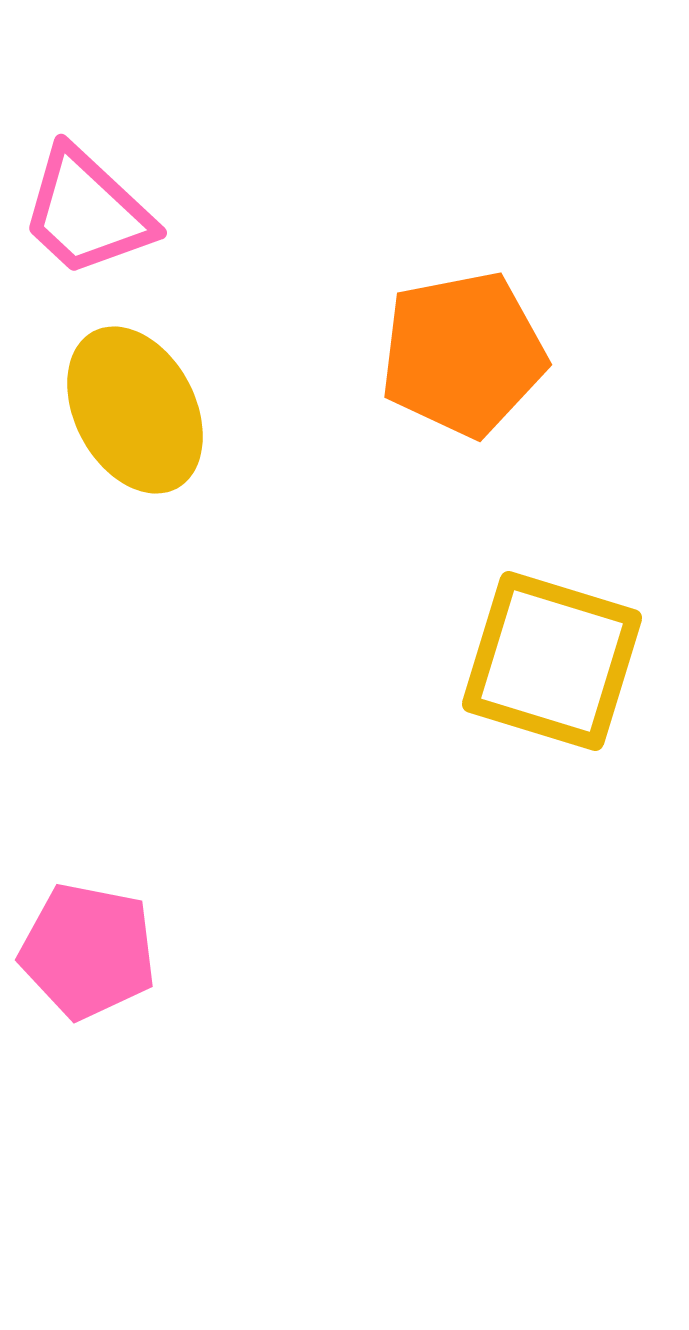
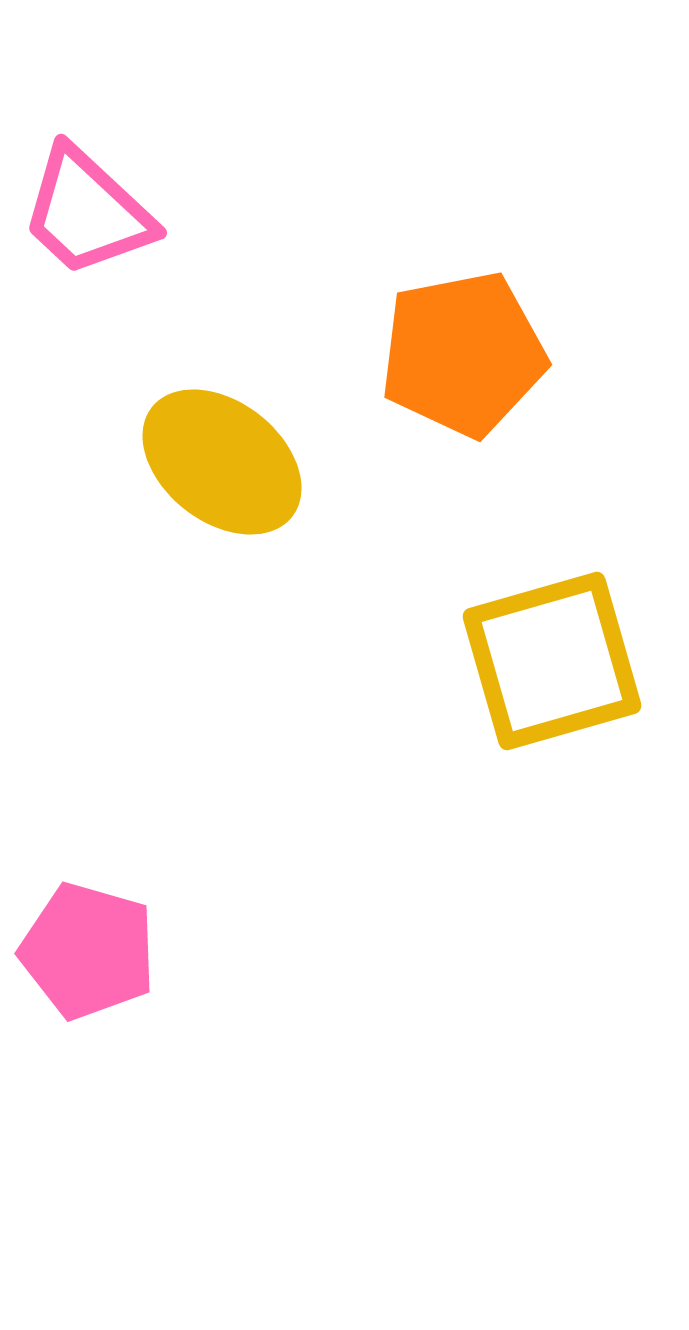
yellow ellipse: moved 87 px right, 52 px down; rotated 24 degrees counterclockwise
yellow square: rotated 33 degrees counterclockwise
pink pentagon: rotated 5 degrees clockwise
